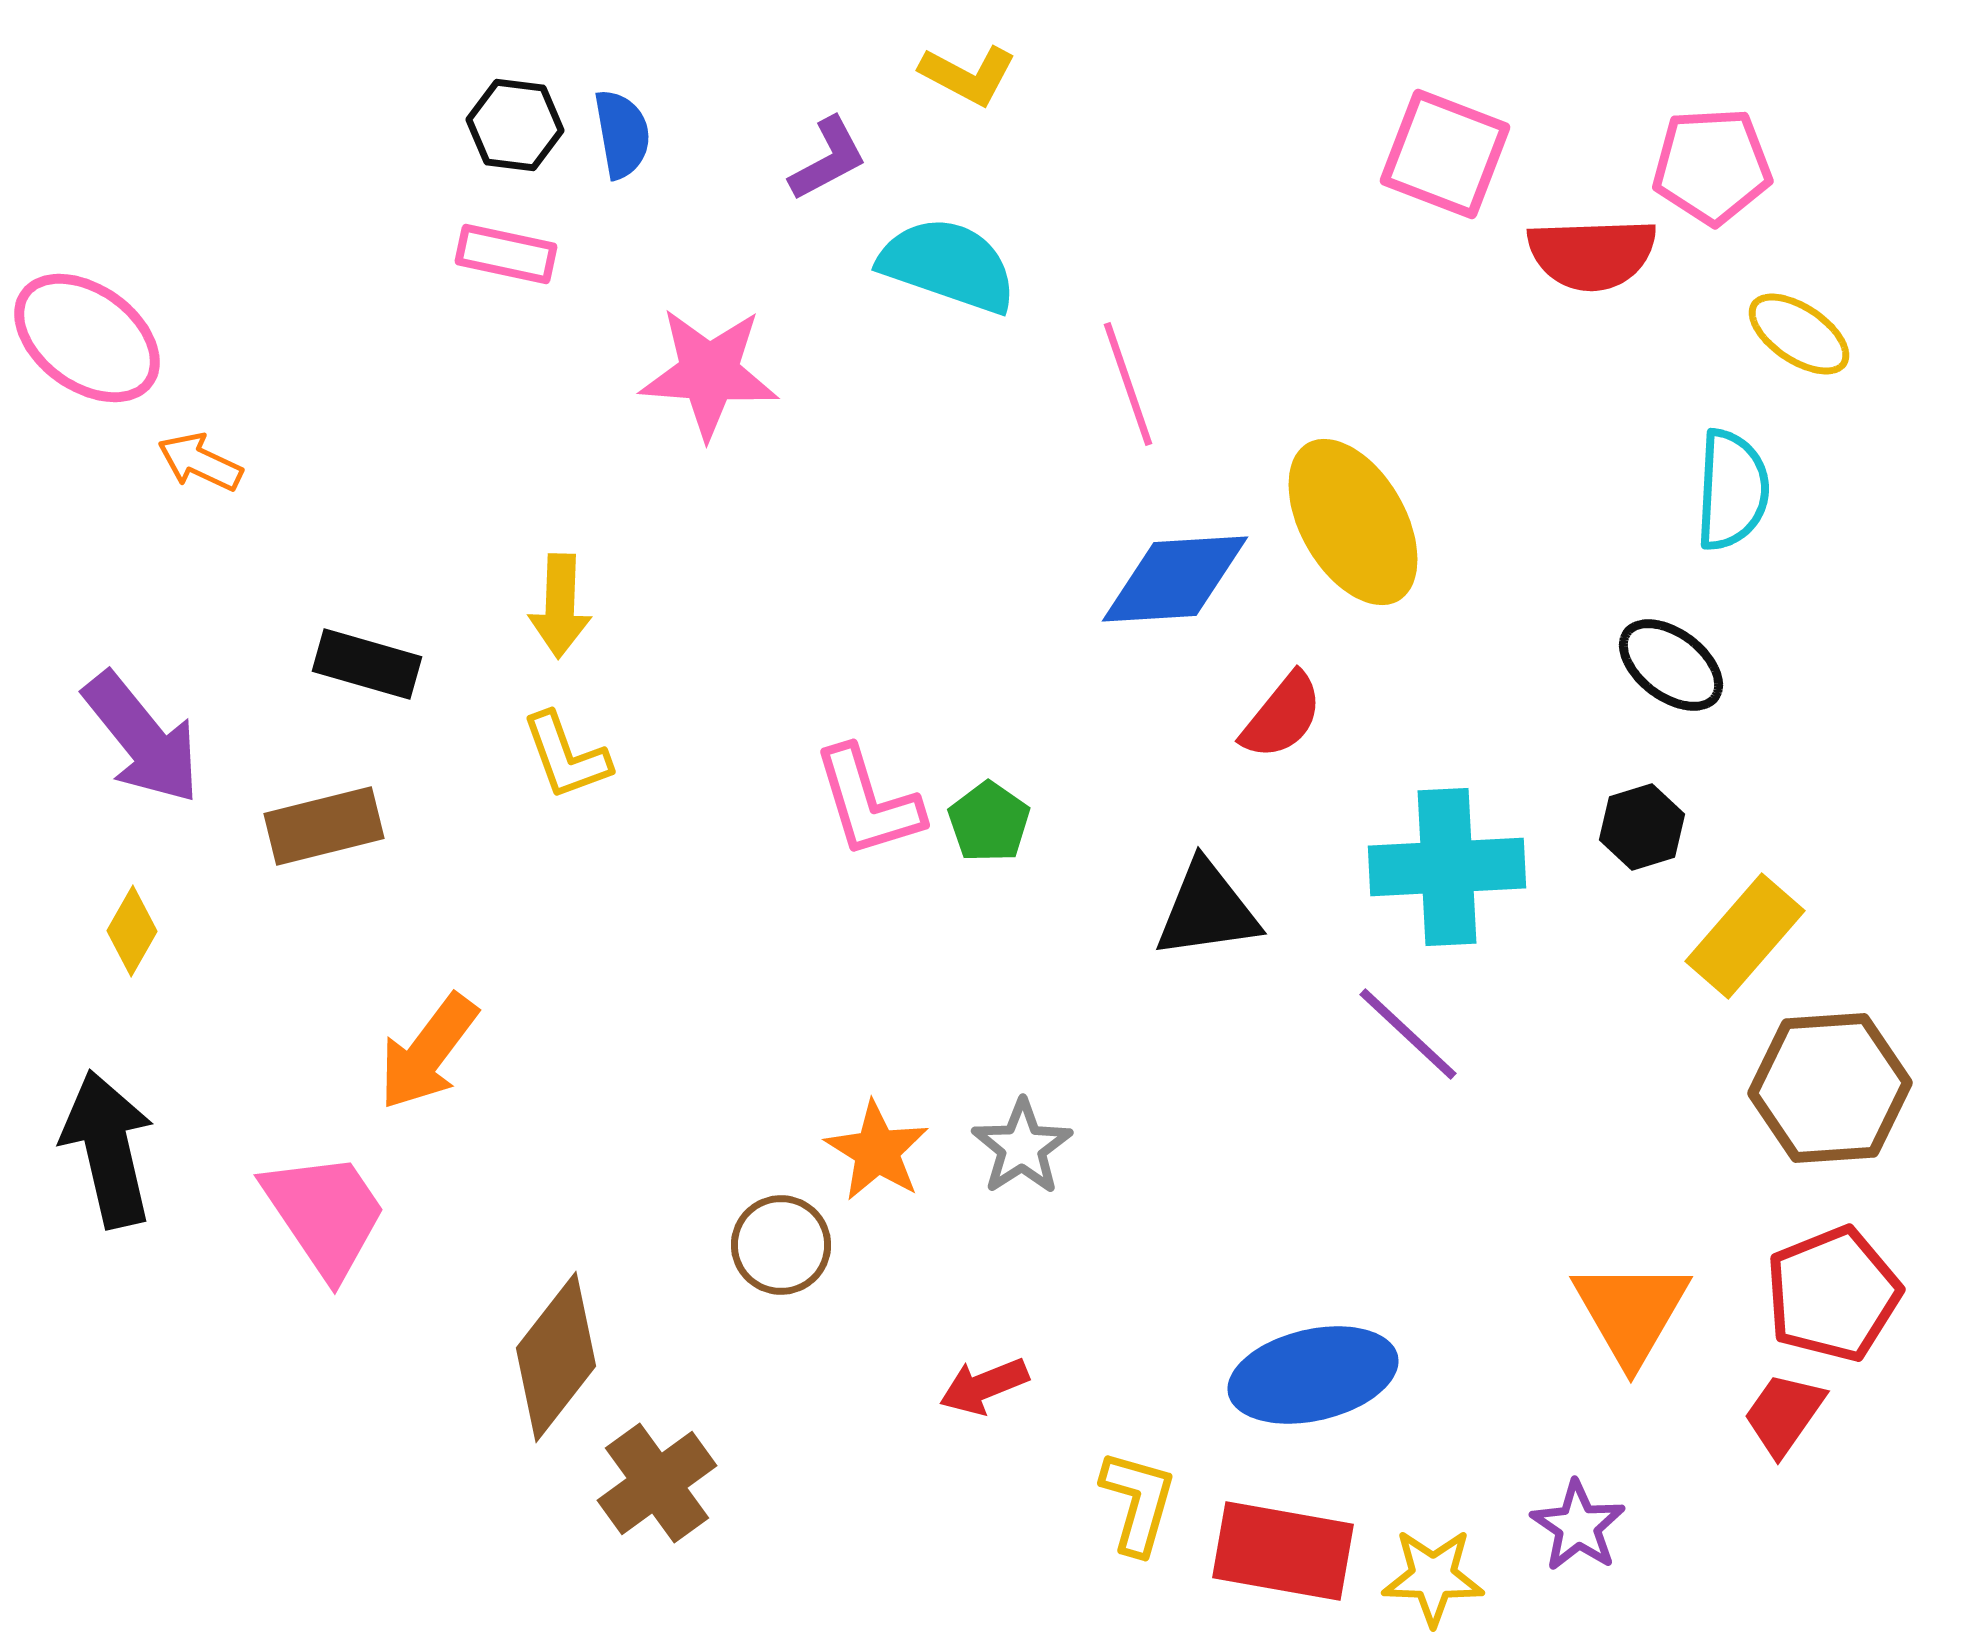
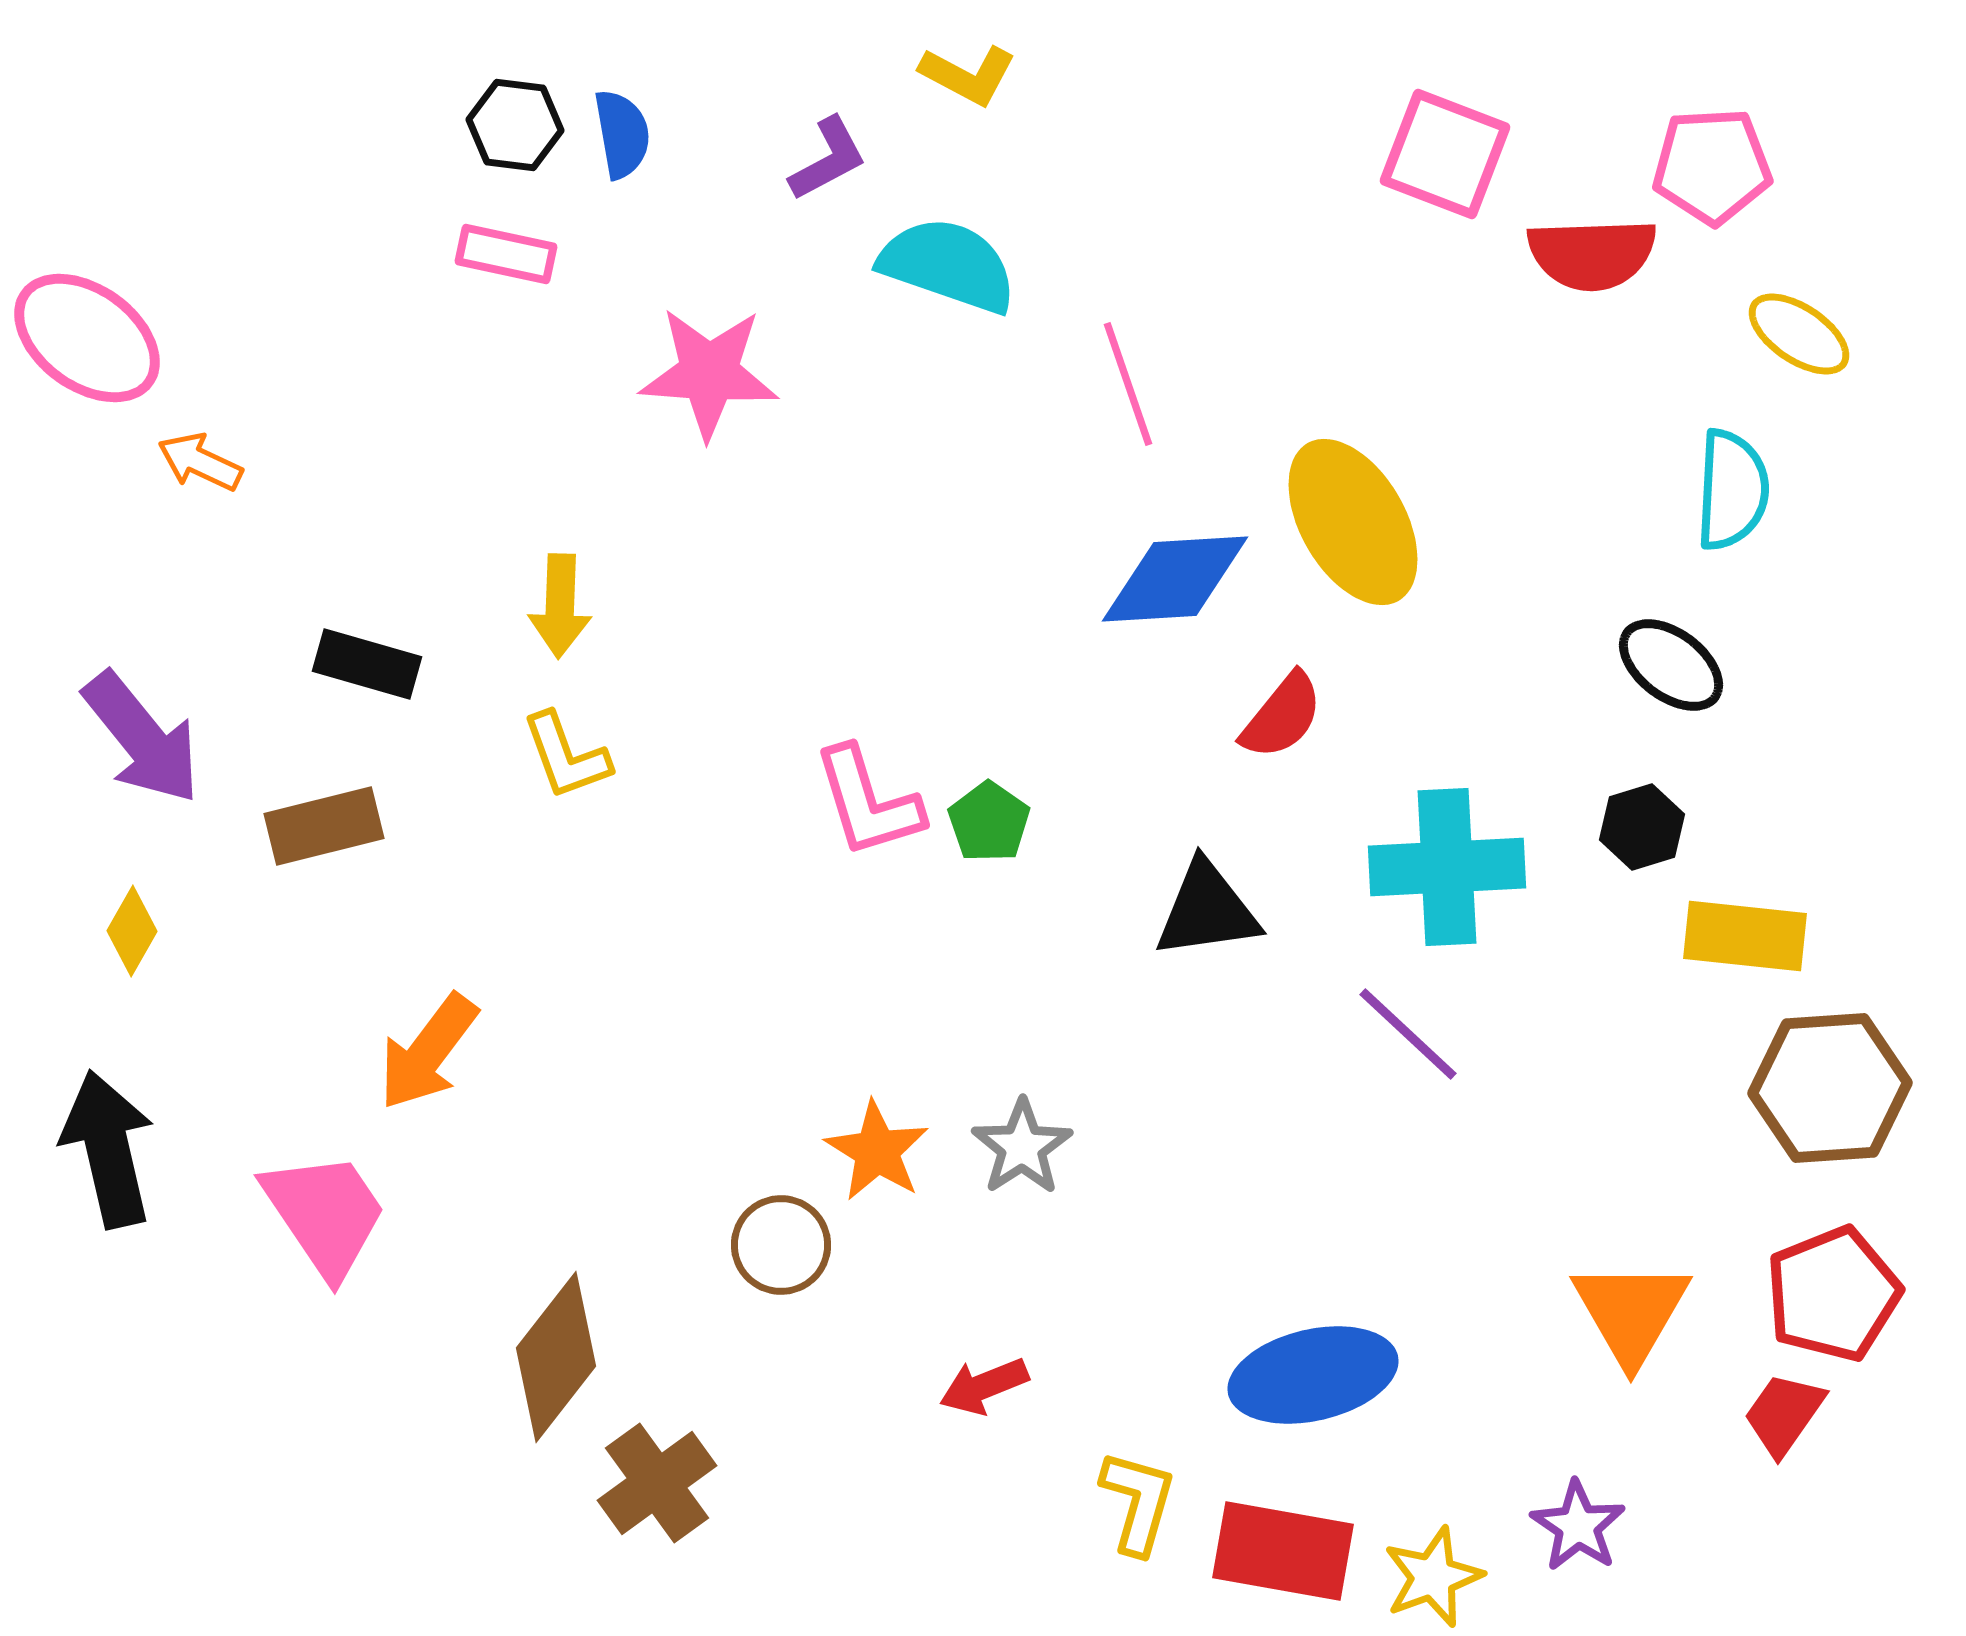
yellow rectangle at (1745, 936): rotated 55 degrees clockwise
yellow star at (1433, 1577): rotated 22 degrees counterclockwise
